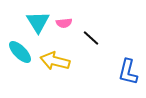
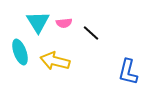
black line: moved 5 px up
cyan ellipse: rotated 25 degrees clockwise
